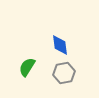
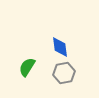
blue diamond: moved 2 px down
